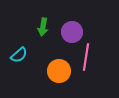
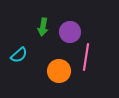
purple circle: moved 2 px left
